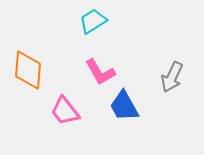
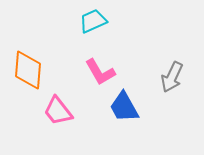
cyan trapezoid: rotated 8 degrees clockwise
blue trapezoid: moved 1 px down
pink trapezoid: moved 7 px left
